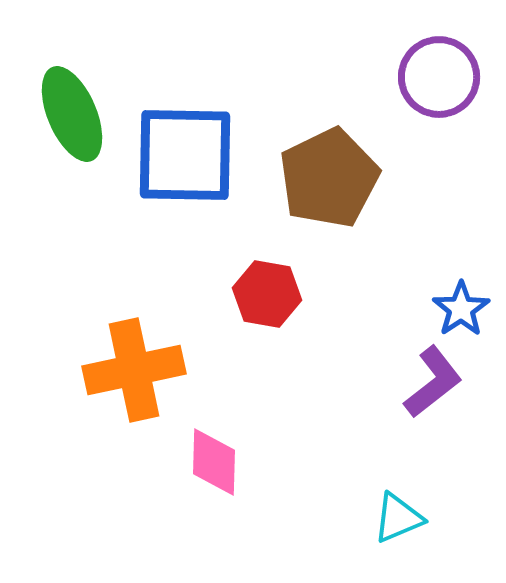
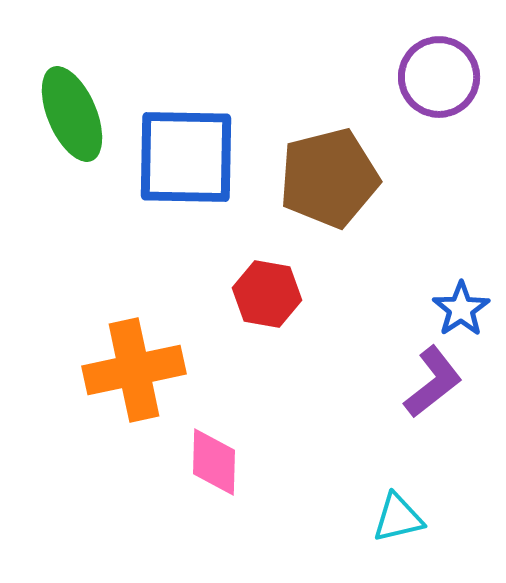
blue square: moved 1 px right, 2 px down
brown pentagon: rotated 12 degrees clockwise
cyan triangle: rotated 10 degrees clockwise
